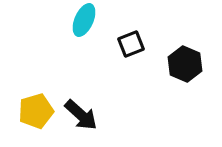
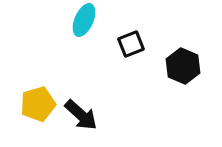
black hexagon: moved 2 px left, 2 px down
yellow pentagon: moved 2 px right, 7 px up
